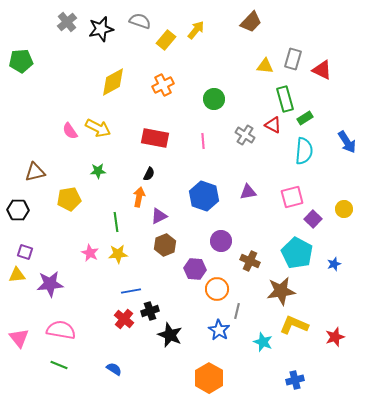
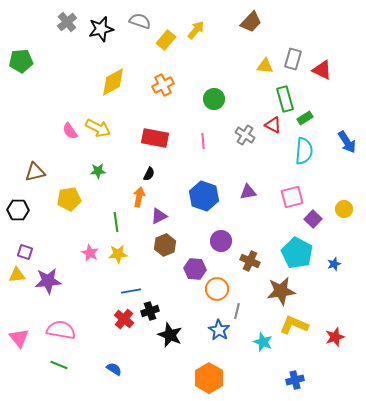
purple star at (50, 284): moved 2 px left, 3 px up
